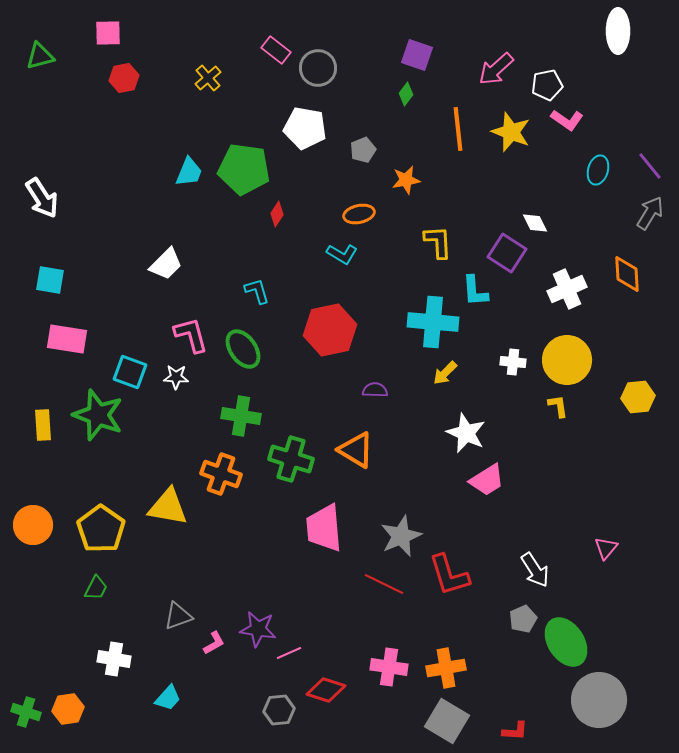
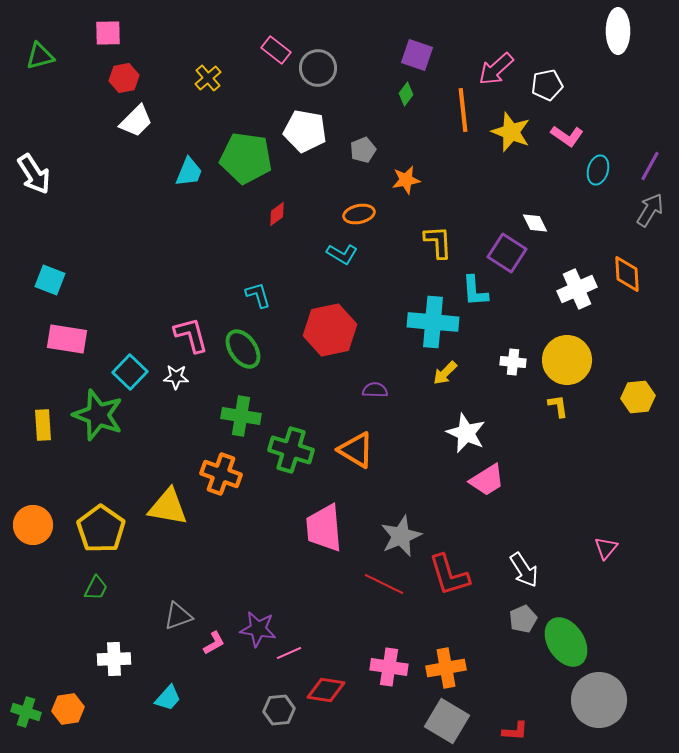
pink L-shape at (567, 120): moved 16 px down
white pentagon at (305, 128): moved 3 px down
orange line at (458, 129): moved 5 px right, 19 px up
purple line at (650, 166): rotated 68 degrees clockwise
green pentagon at (244, 169): moved 2 px right, 11 px up
white arrow at (42, 198): moved 8 px left, 24 px up
gray arrow at (650, 213): moved 3 px up
red diamond at (277, 214): rotated 20 degrees clockwise
white trapezoid at (166, 264): moved 30 px left, 143 px up
cyan square at (50, 280): rotated 12 degrees clockwise
white cross at (567, 289): moved 10 px right
cyan L-shape at (257, 291): moved 1 px right, 4 px down
cyan square at (130, 372): rotated 24 degrees clockwise
green cross at (291, 459): moved 9 px up
white arrow at (535, 570): moved 11 px left
white cross at (114, 659): rotated 12 degrees counterclockwise
red diamond at (326, 690): rotated 9 degrees counterclockwise
